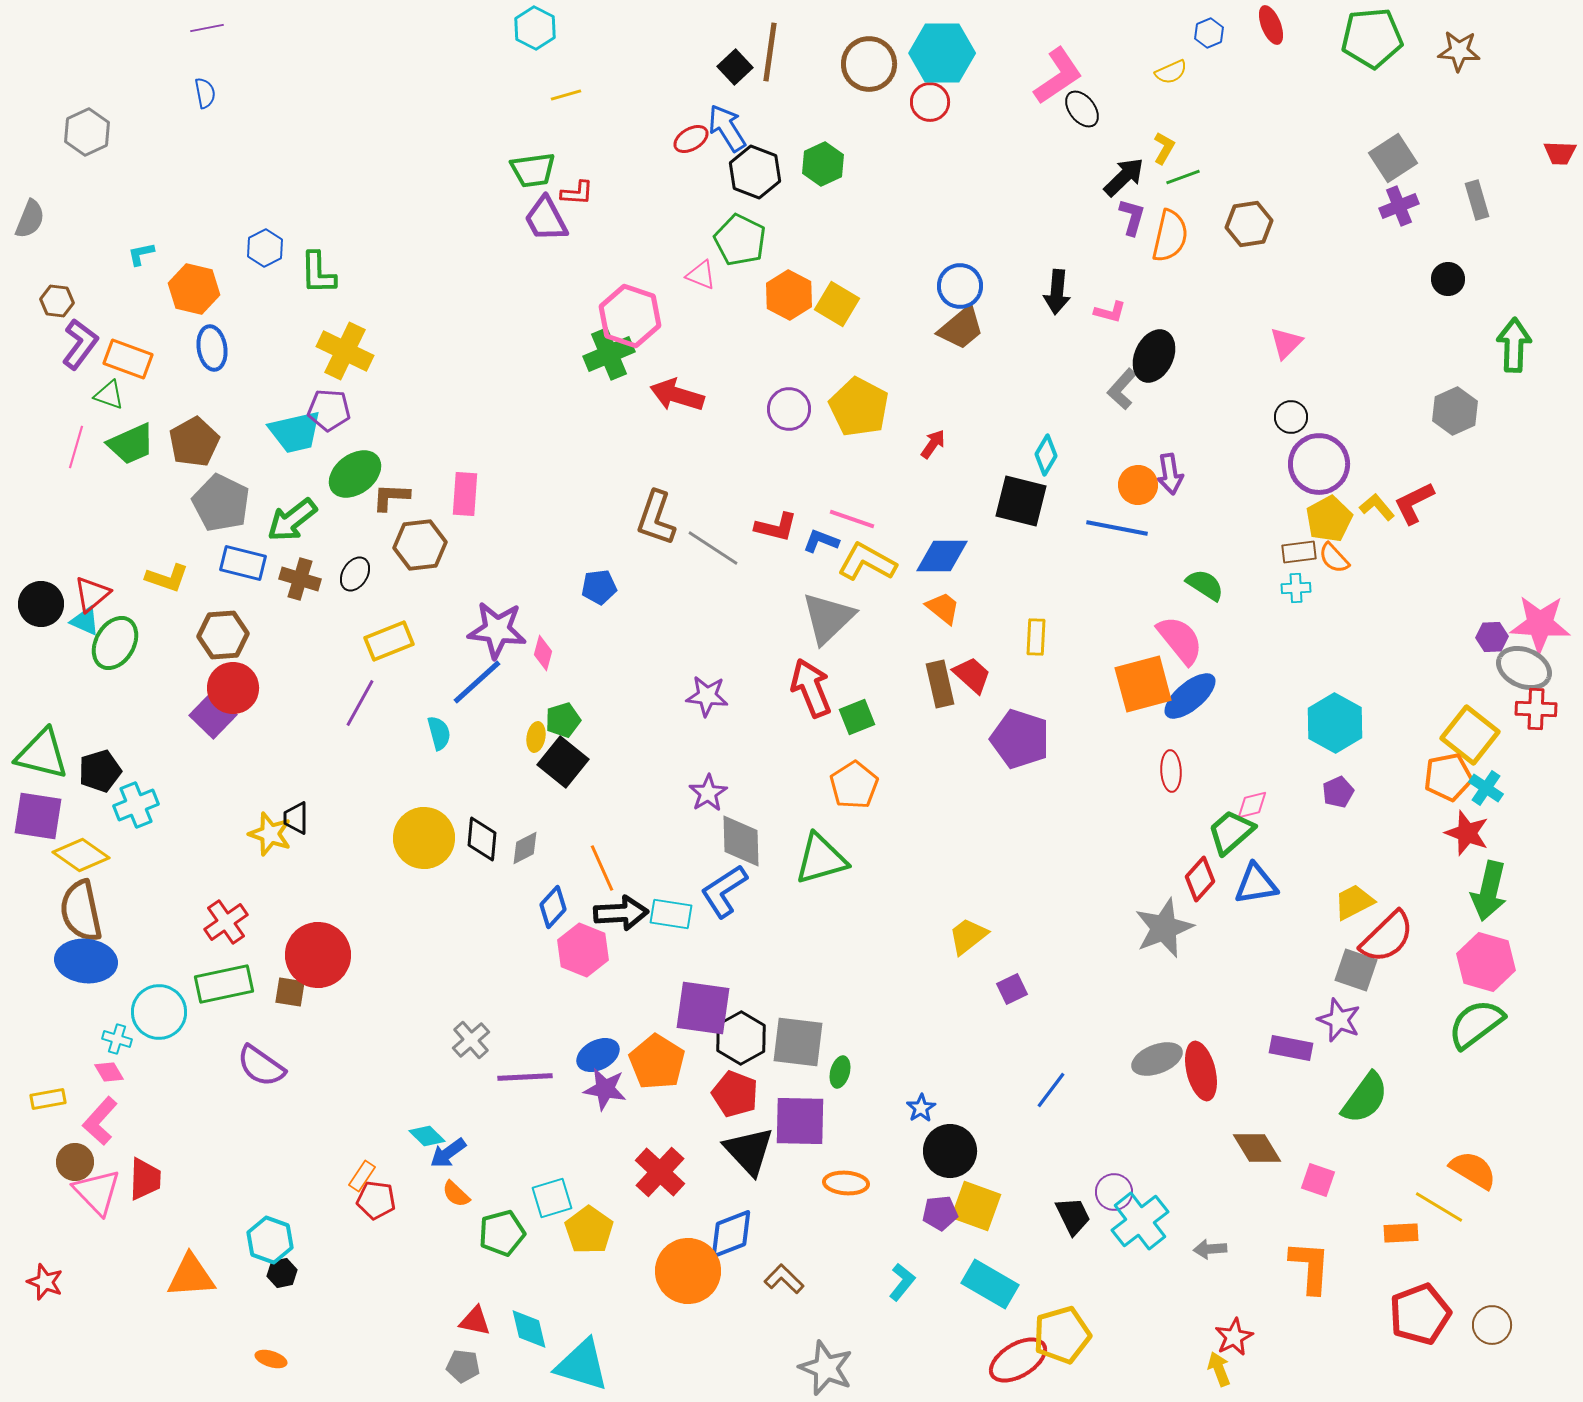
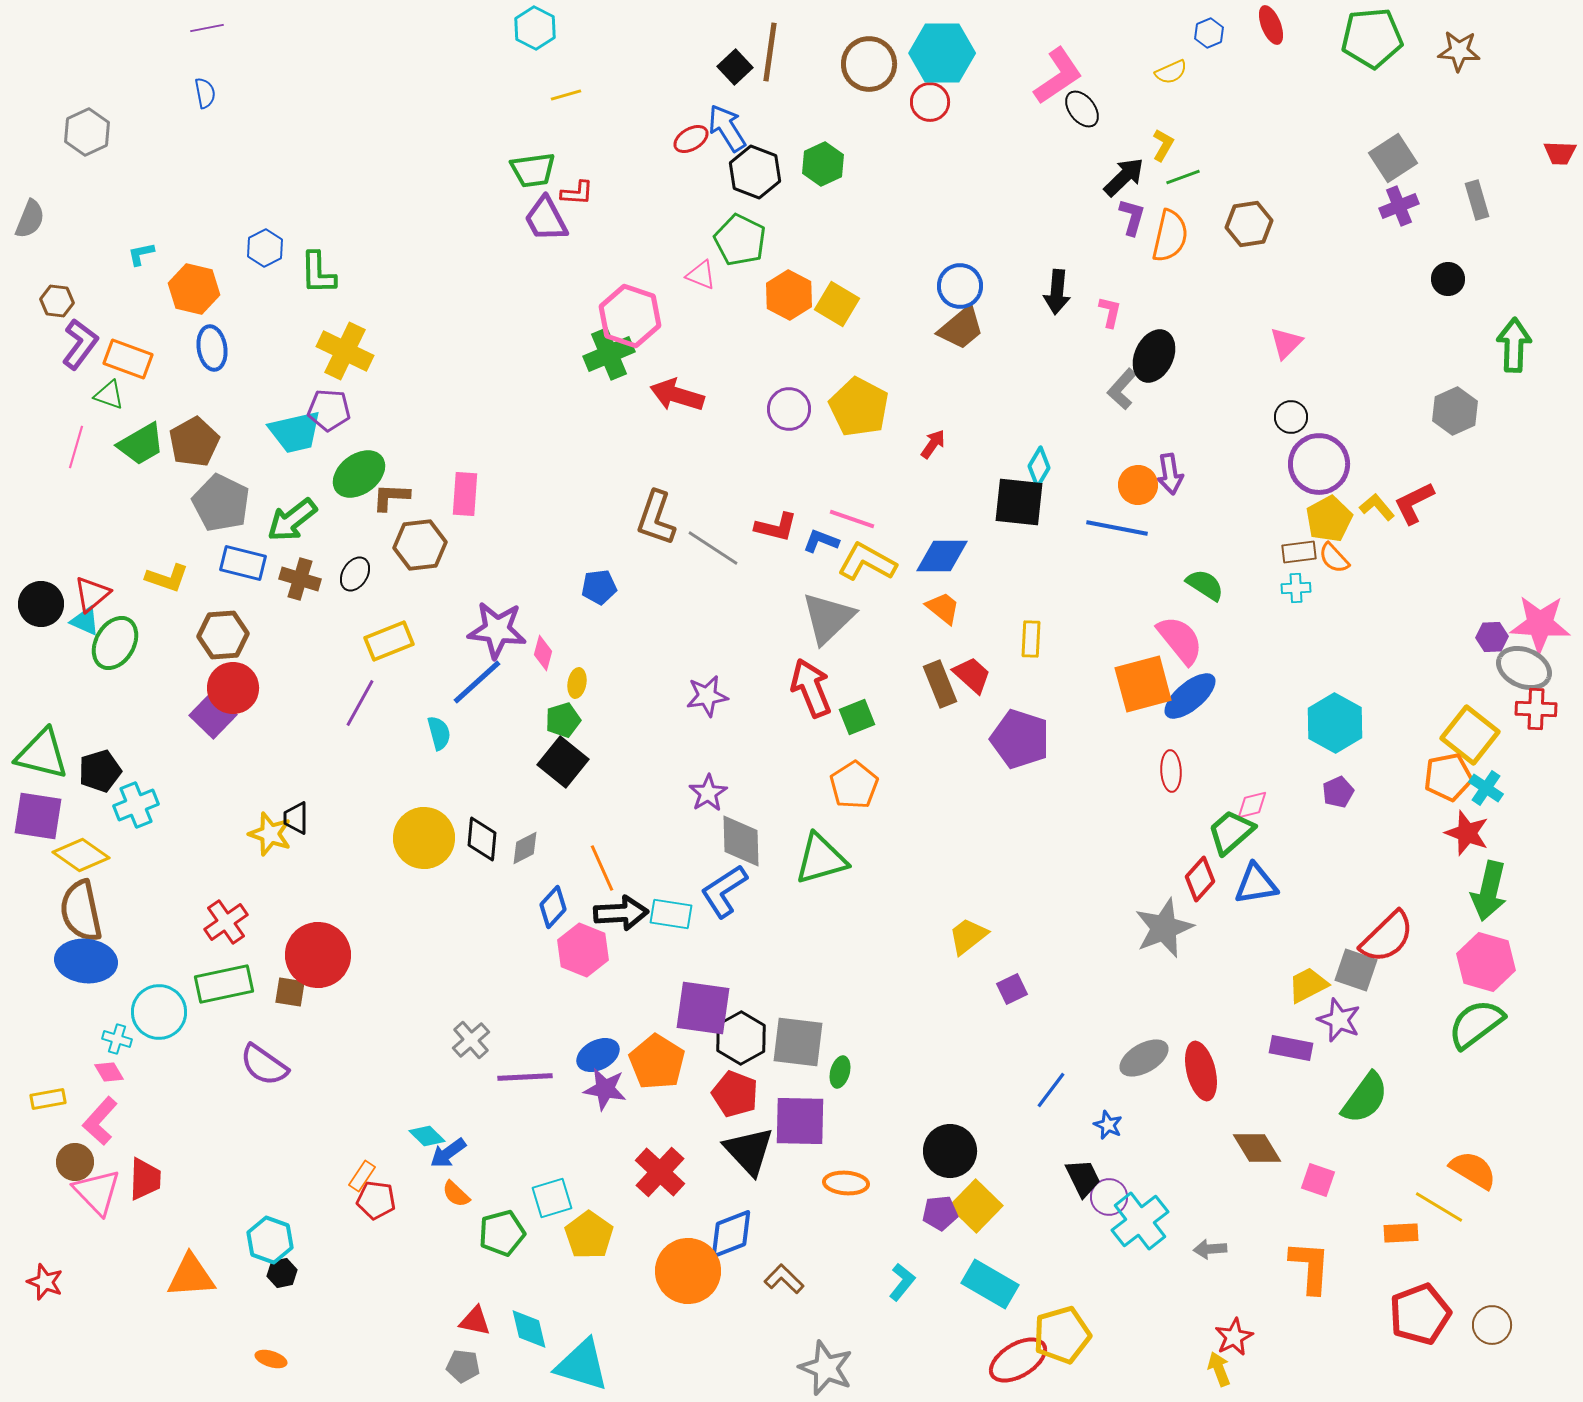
yellow L-shape at (1164, 148): moved 1 px left, 3 px up
pink L-shape at (1110, 312): rotated 92 degrees counterclockwise
green trapezoid at (131, 444): moved 10 px right; rotated 6 degrees counterclockwise
cyan diamond at (1046, 455): moved 7 px left, 12 px down
green ellipse at (355, 474): moved 4 px right
black square at (1021, 501): moved 2 px left, 1 px down; rotated 8 degrees counterclockwise
yellow rectangle at (1036, 637): moved 5 px left, 2 px down
brown rectangle at (940, 684): rotated 9 degrees counterclockwise
purple star at (707, 696): rotated 15 degrees counterclockwise
yellow ellipse at (536, 737): moved 41 px right, 54 px up
yellow trapezoid at (1354, 902): moved 46 px left, 83 px down
gray ellipse at (1157, 1059): moved 13 px left, 1 px up; rotated 9 degrees counterclockwise
purple semicircle at (261, 1066): moved 3 px right, 1 px up
blue star at (921, 1108): moved 187 px right, 17 px down; rotated 16 degrees counterclockwise
purple circle at (1114, 1192): moved 5 px left, 5 px down
yellow square at (976, 1206): rotated 24 degrees clockwise
black trapezoid at (1073, 1216): moved 10 px right, 38 px up
yellow pentagon at (589, 1230): moved 5 px down
